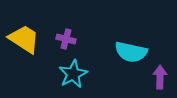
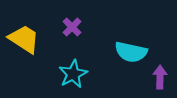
purple cross: moved 6 px right, 12 px up; rotated 30 degrees clockwise
